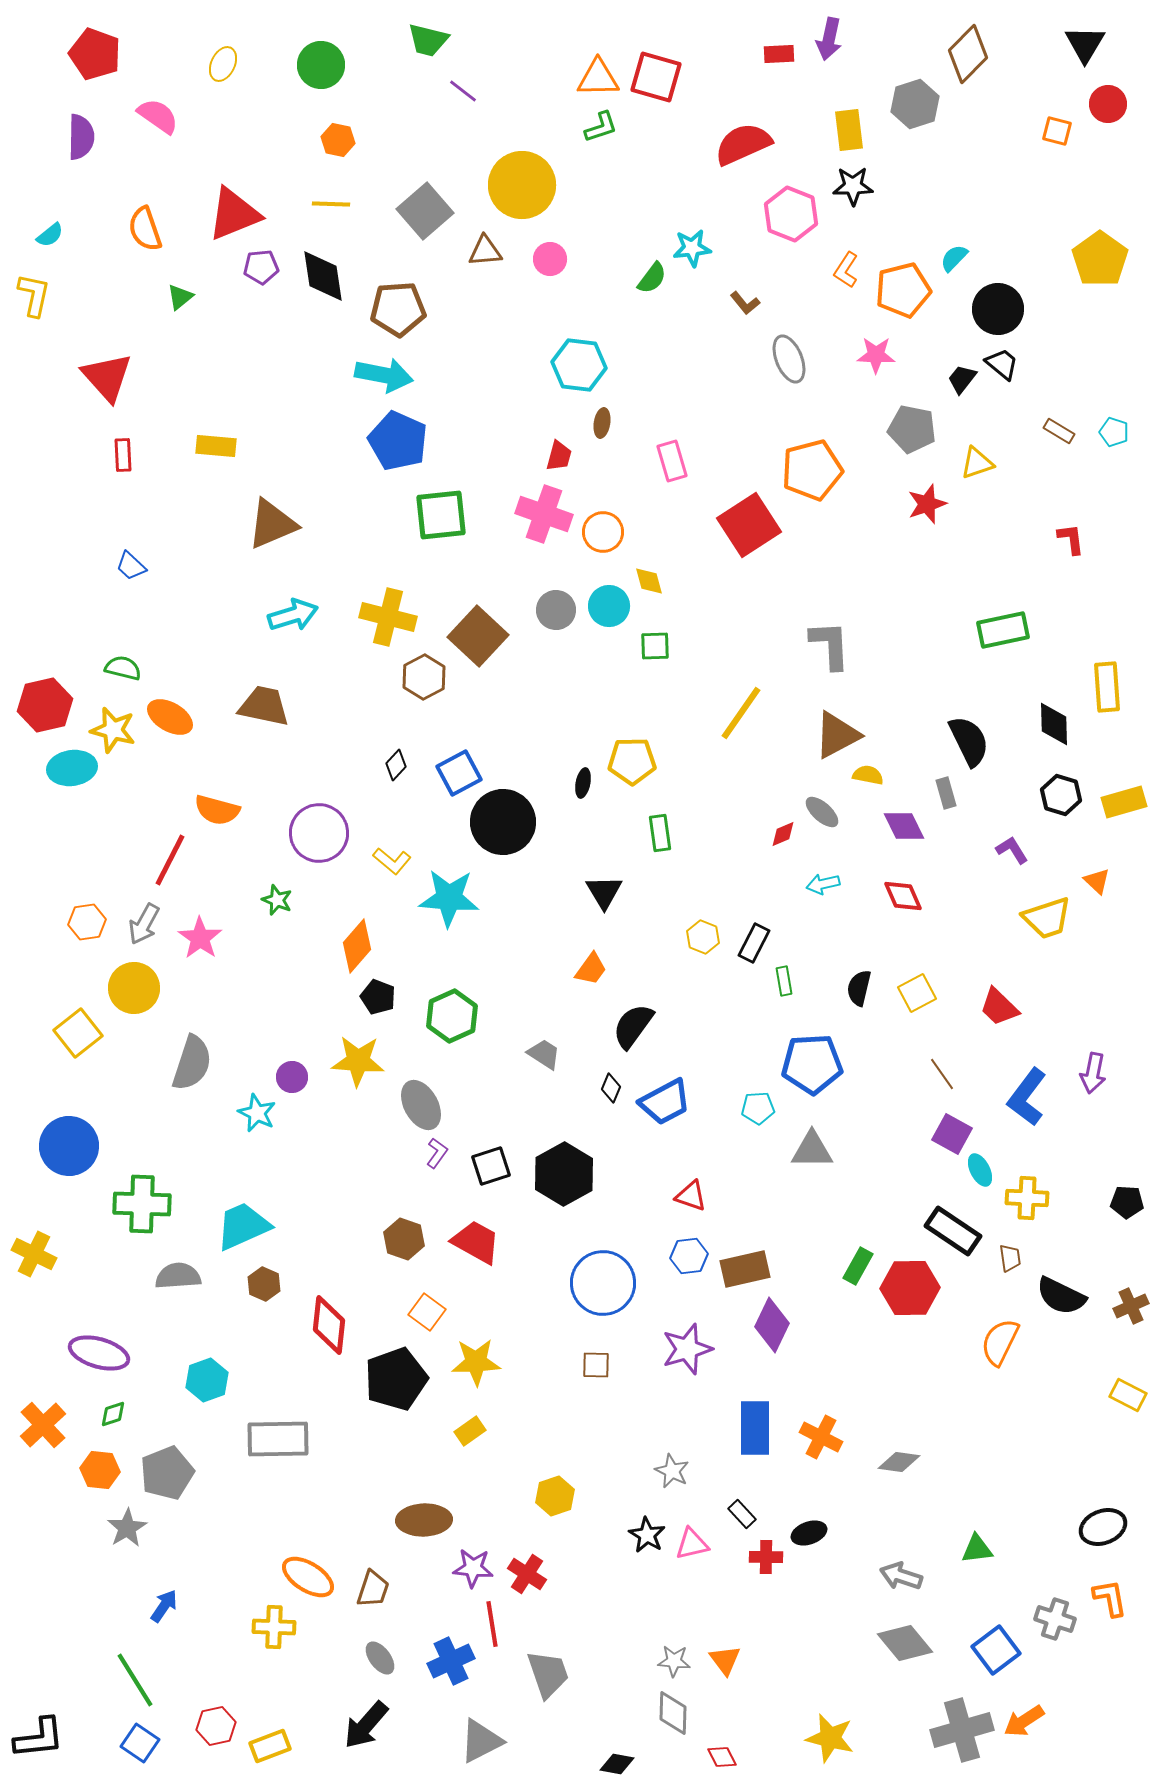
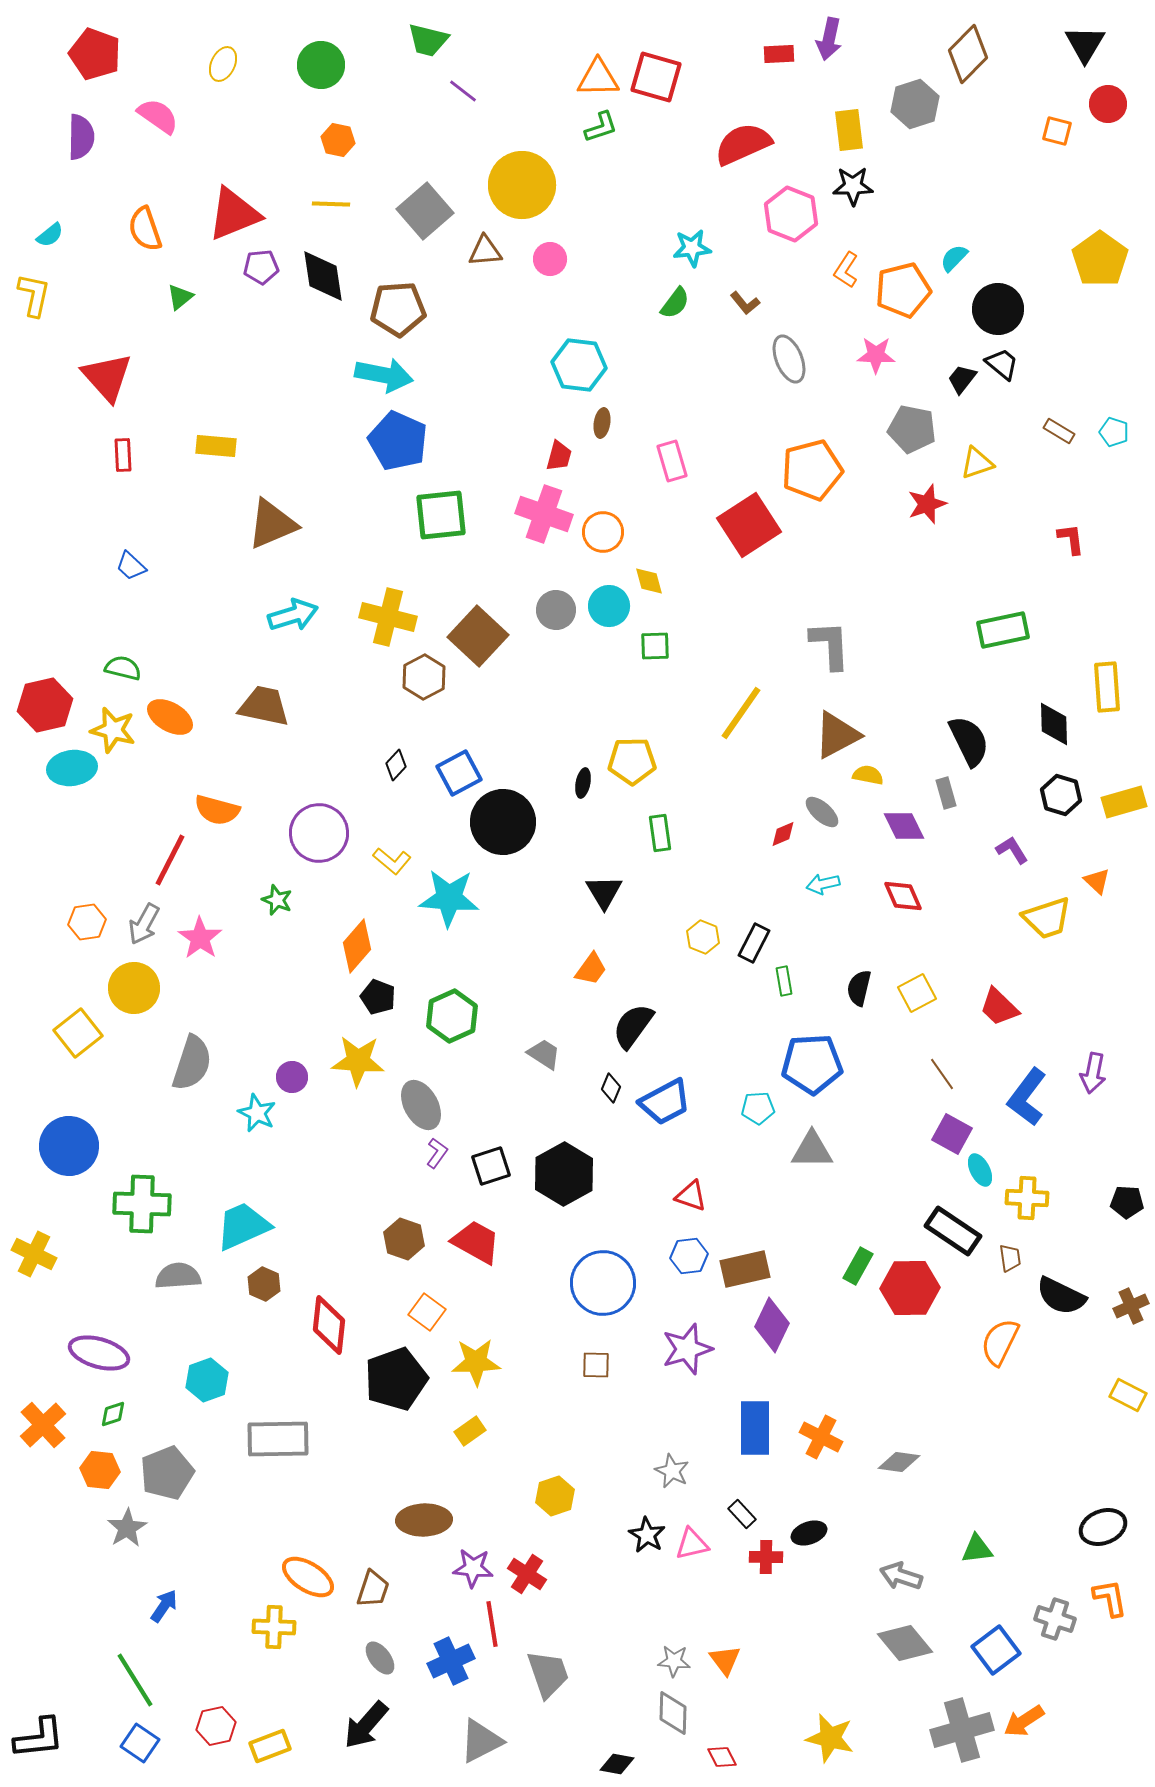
green semicircle at (652, 278): moved 23 px right, 25 px down
